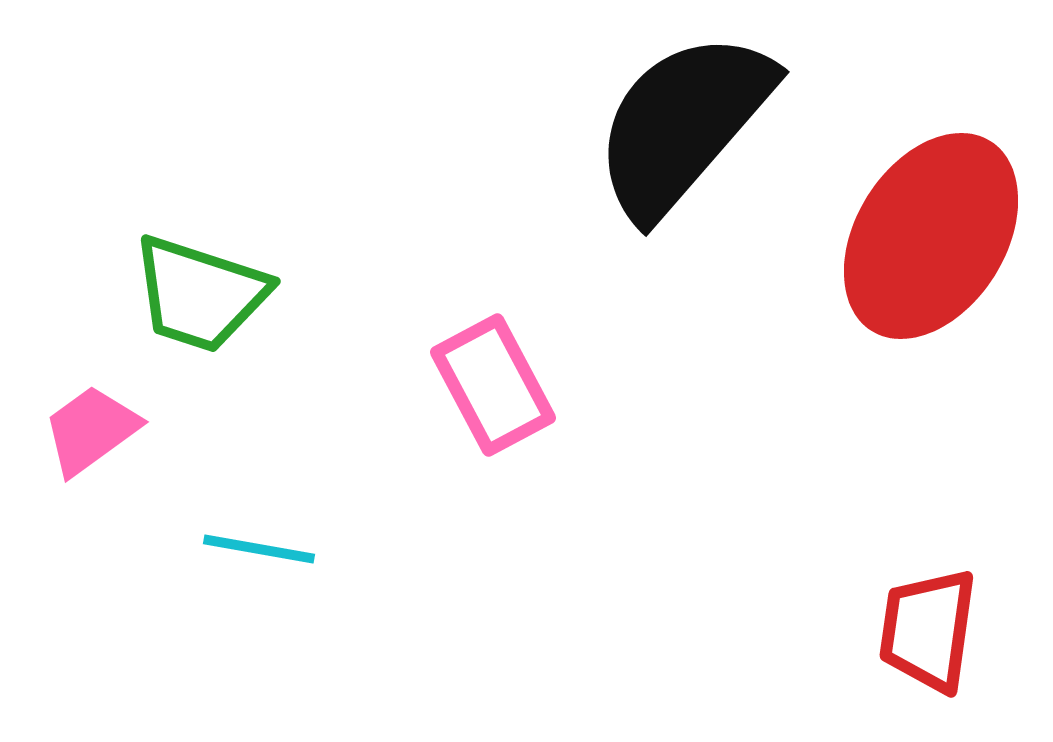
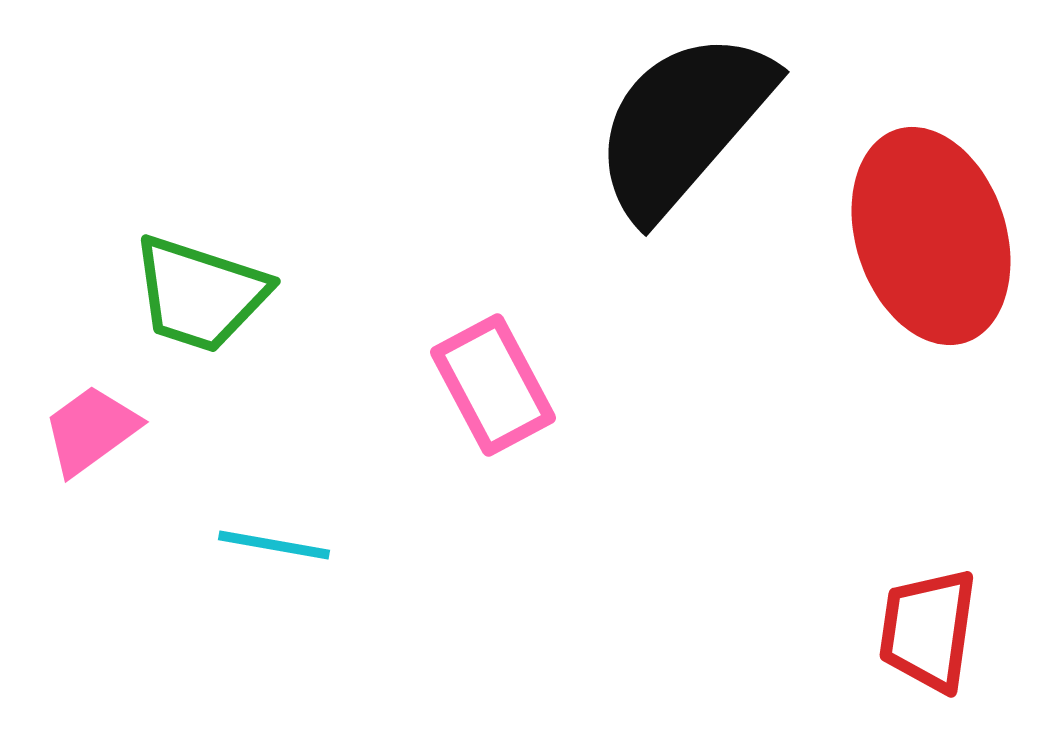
red ellipse: rotated 50 degrees counterclockwise
cyan line: moved 15 px right, 4 px up
